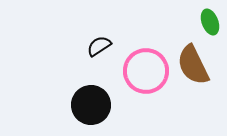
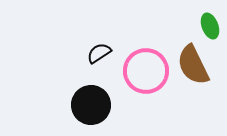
green ellipse: moved 4 px down
black semicircle: moved 7 px down
